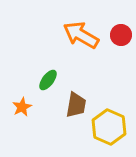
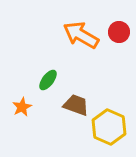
red circle: moved 2 px left, 3 px up
brown trapezoid: rotated 80 degrees counterclockwise
